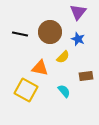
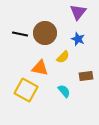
brown circle: moved 5 px left, 1 px down
